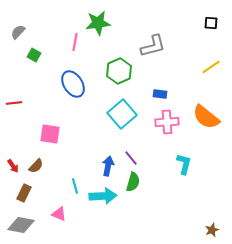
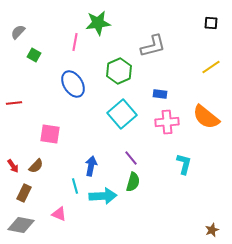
blue arrow: moved 17 px left
